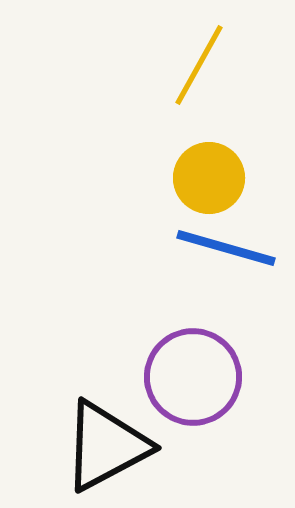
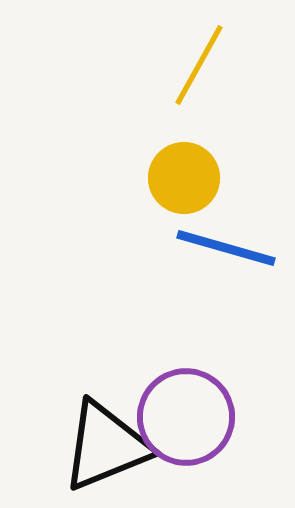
yellow circle: moved 25 px left
purple circle: moved 7 px left, 40 px down
black triangle: rotated 6 degrees clockwise
